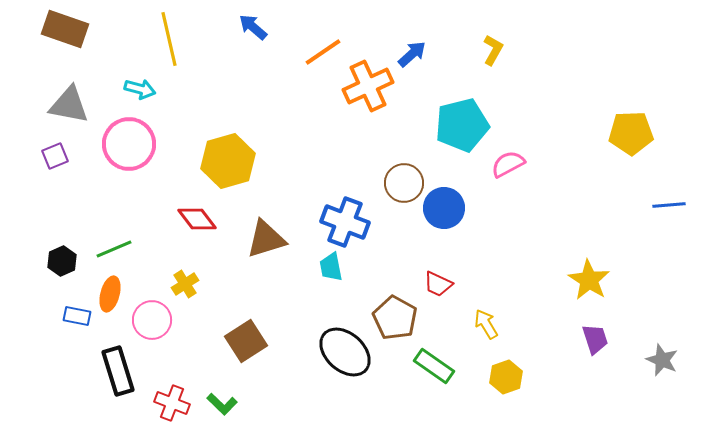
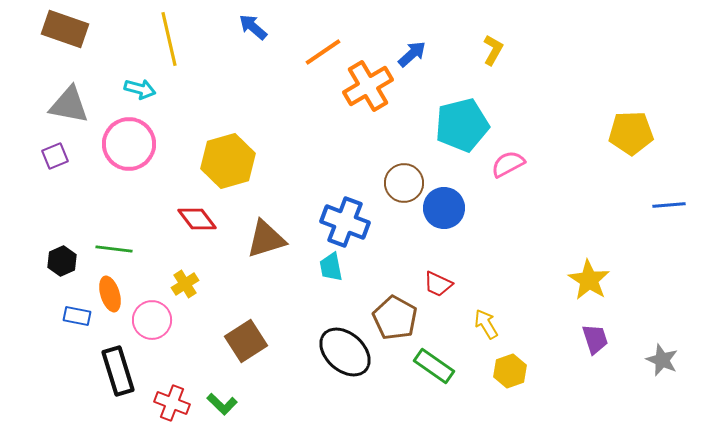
orange cross at (368, 86): rotated 6 degrees counterclockwise
green line at (114, 249): rotated 30 degrees clockwise
orange ellipse at (110, 294): rotated 32 degrees counterclockwise
yellow hexagon at (506, 377): moved 4 px right, 6 px up
